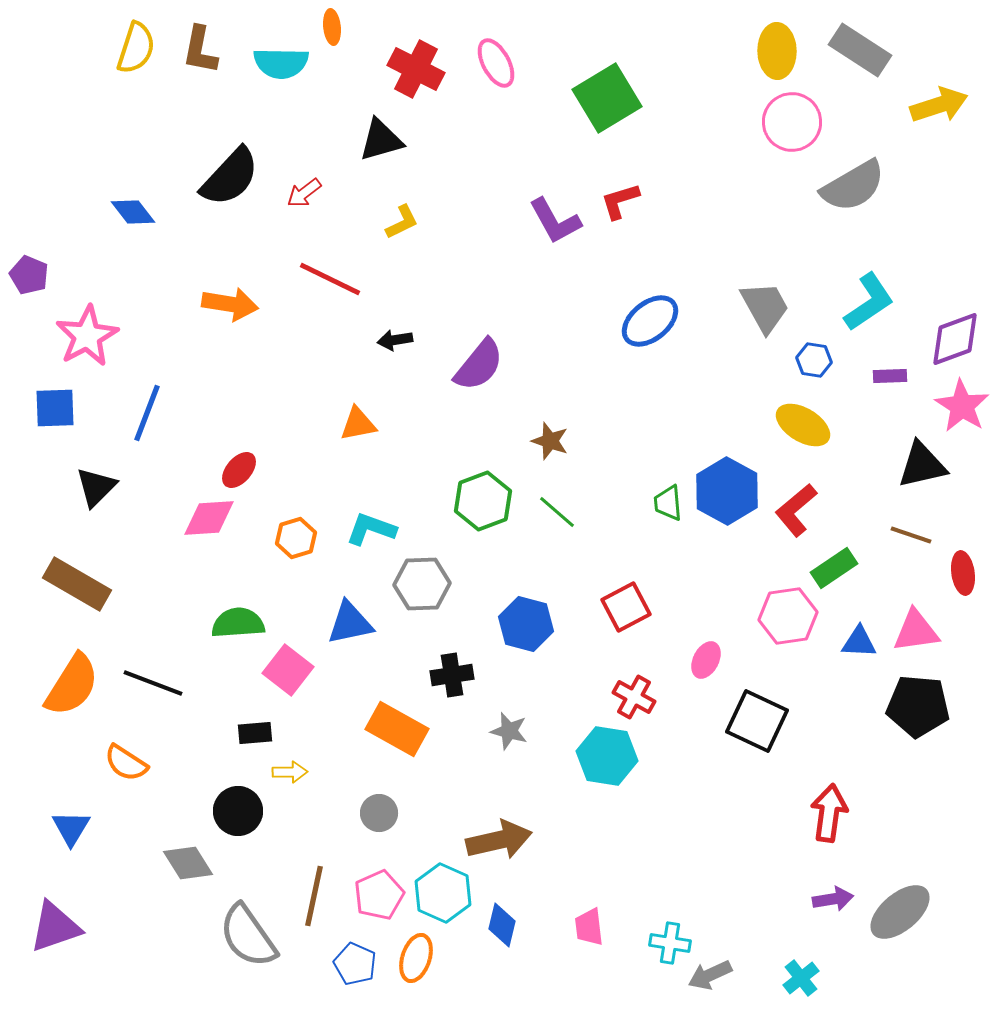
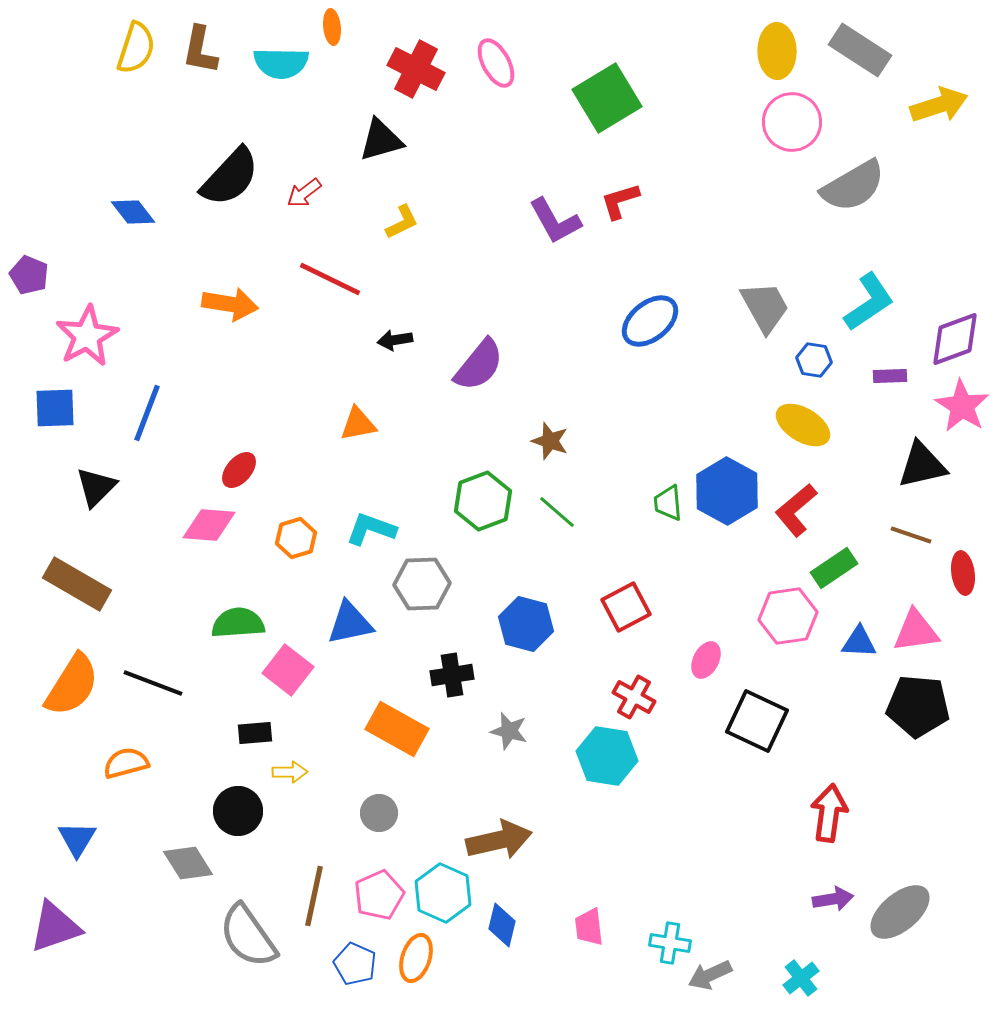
pink diamond at (209, 518): moved 7 px down; rotated 8 degrees clockwise
orange semicircle at (126, 763): rotated 132 degrees clockwise
blue triangle at (71, 828): moved 6 px right, 11 px down
